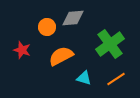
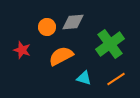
gray diamond: moved 4 px down
